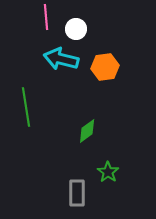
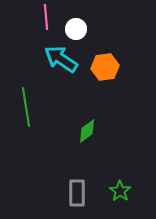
cyan arrow: rotated 20 degrees clockwise
green star: moved 12 px right, 19 px down
